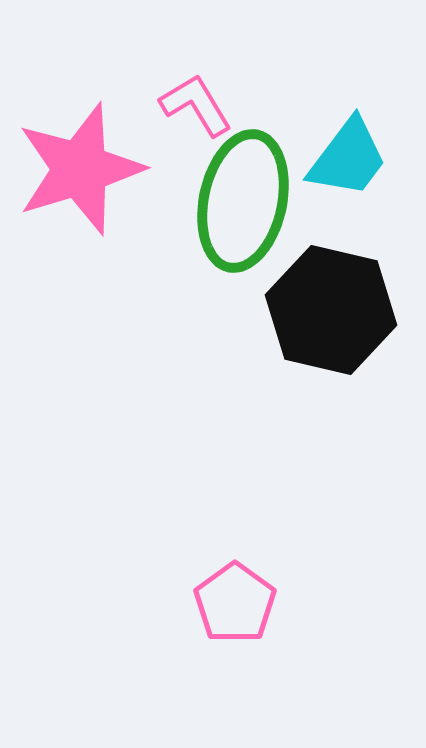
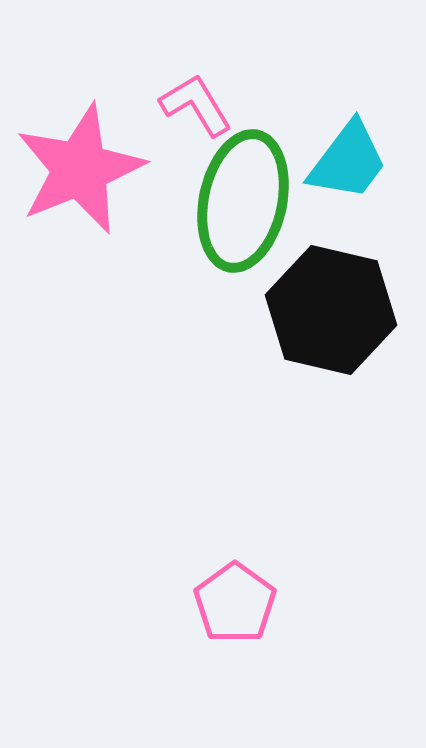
cyan trapezoid: moved 3 px down
pink star: rotated 5 degrees counterclockwise
